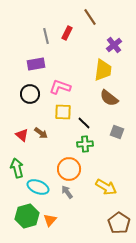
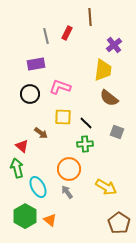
brown line: rotated 30 degrees clockwise
yellow square: moved 5 px down
black line: moved 2 px right
red triangle: moved 11 px down
cyan ellipse: rotated 40 degrees clockwise
green hexagon: moved 2 px left; rotated 15 degrees counterclockwise
orange triangle: rotated 32 degrees counterclockwise
